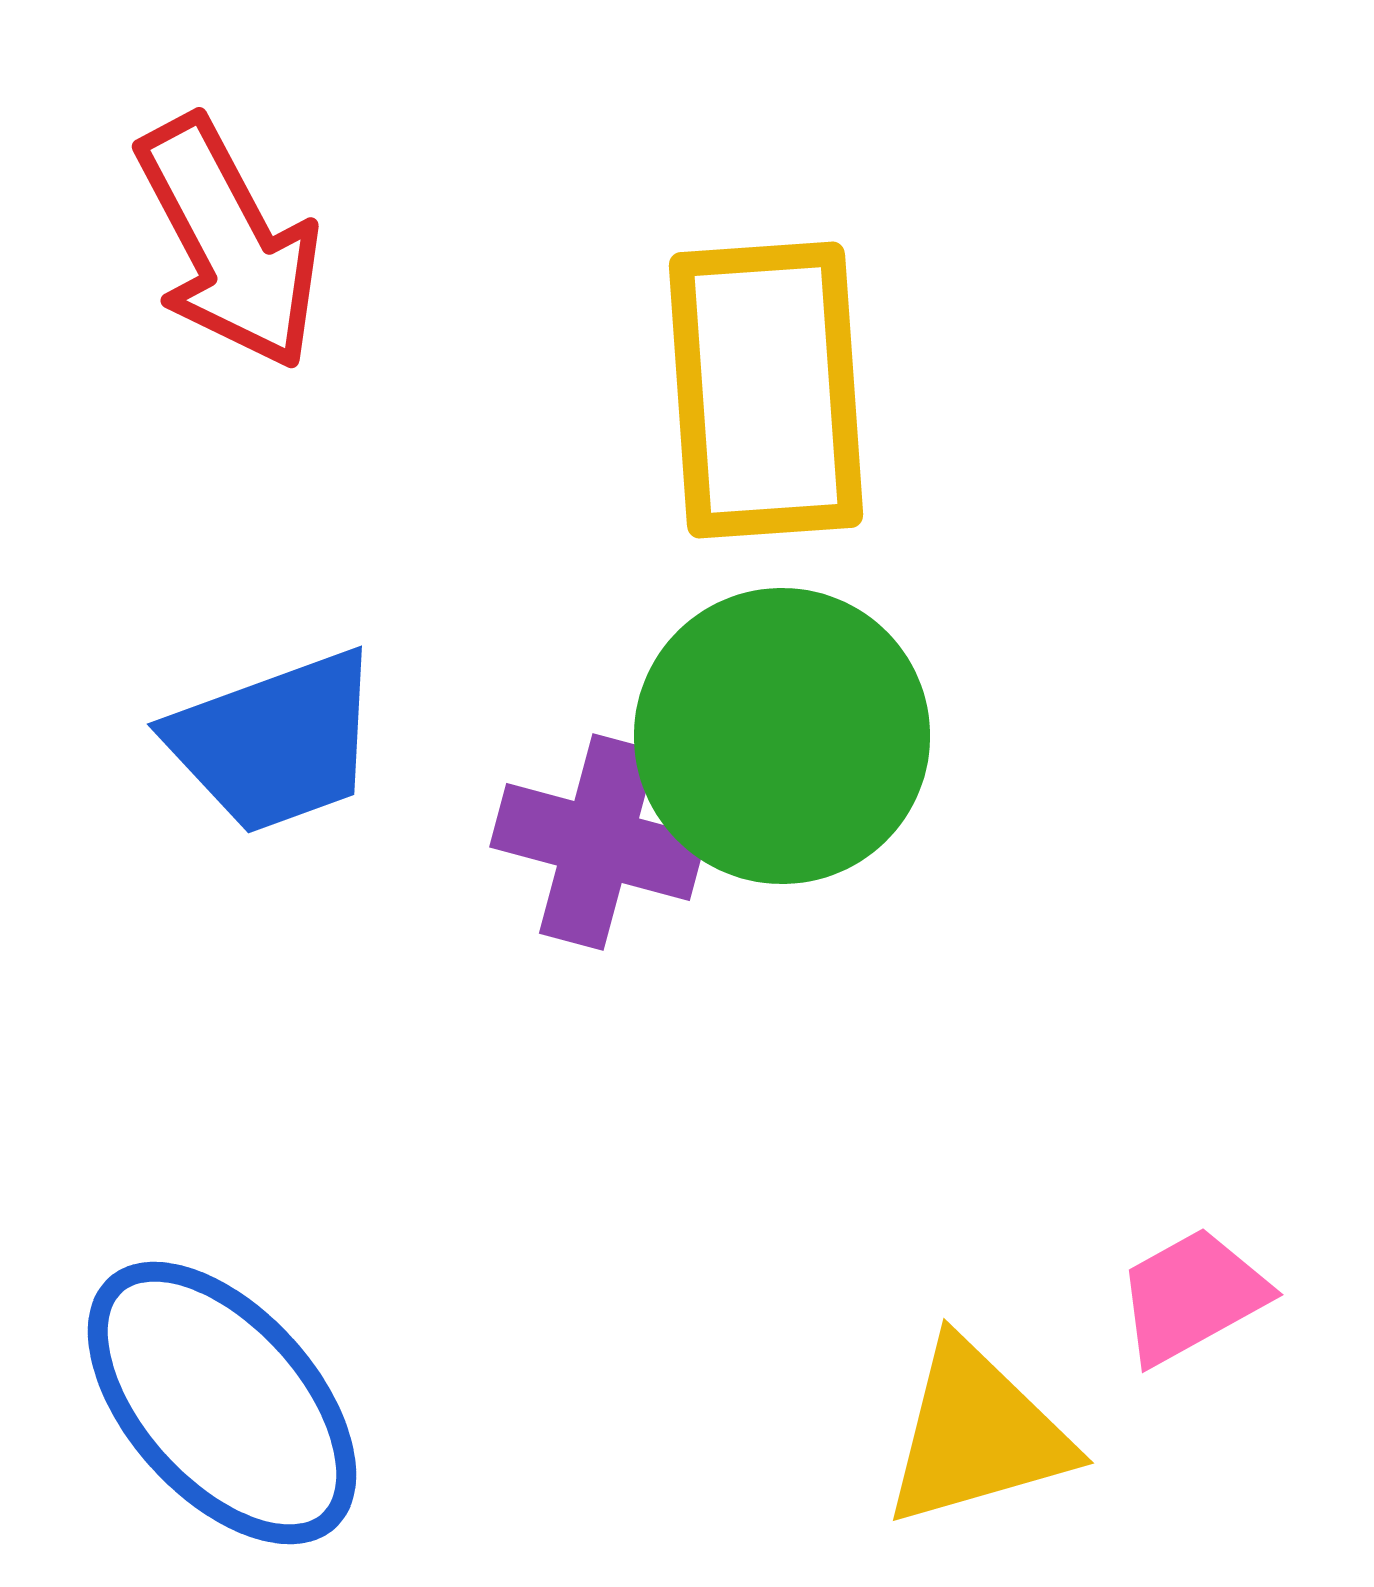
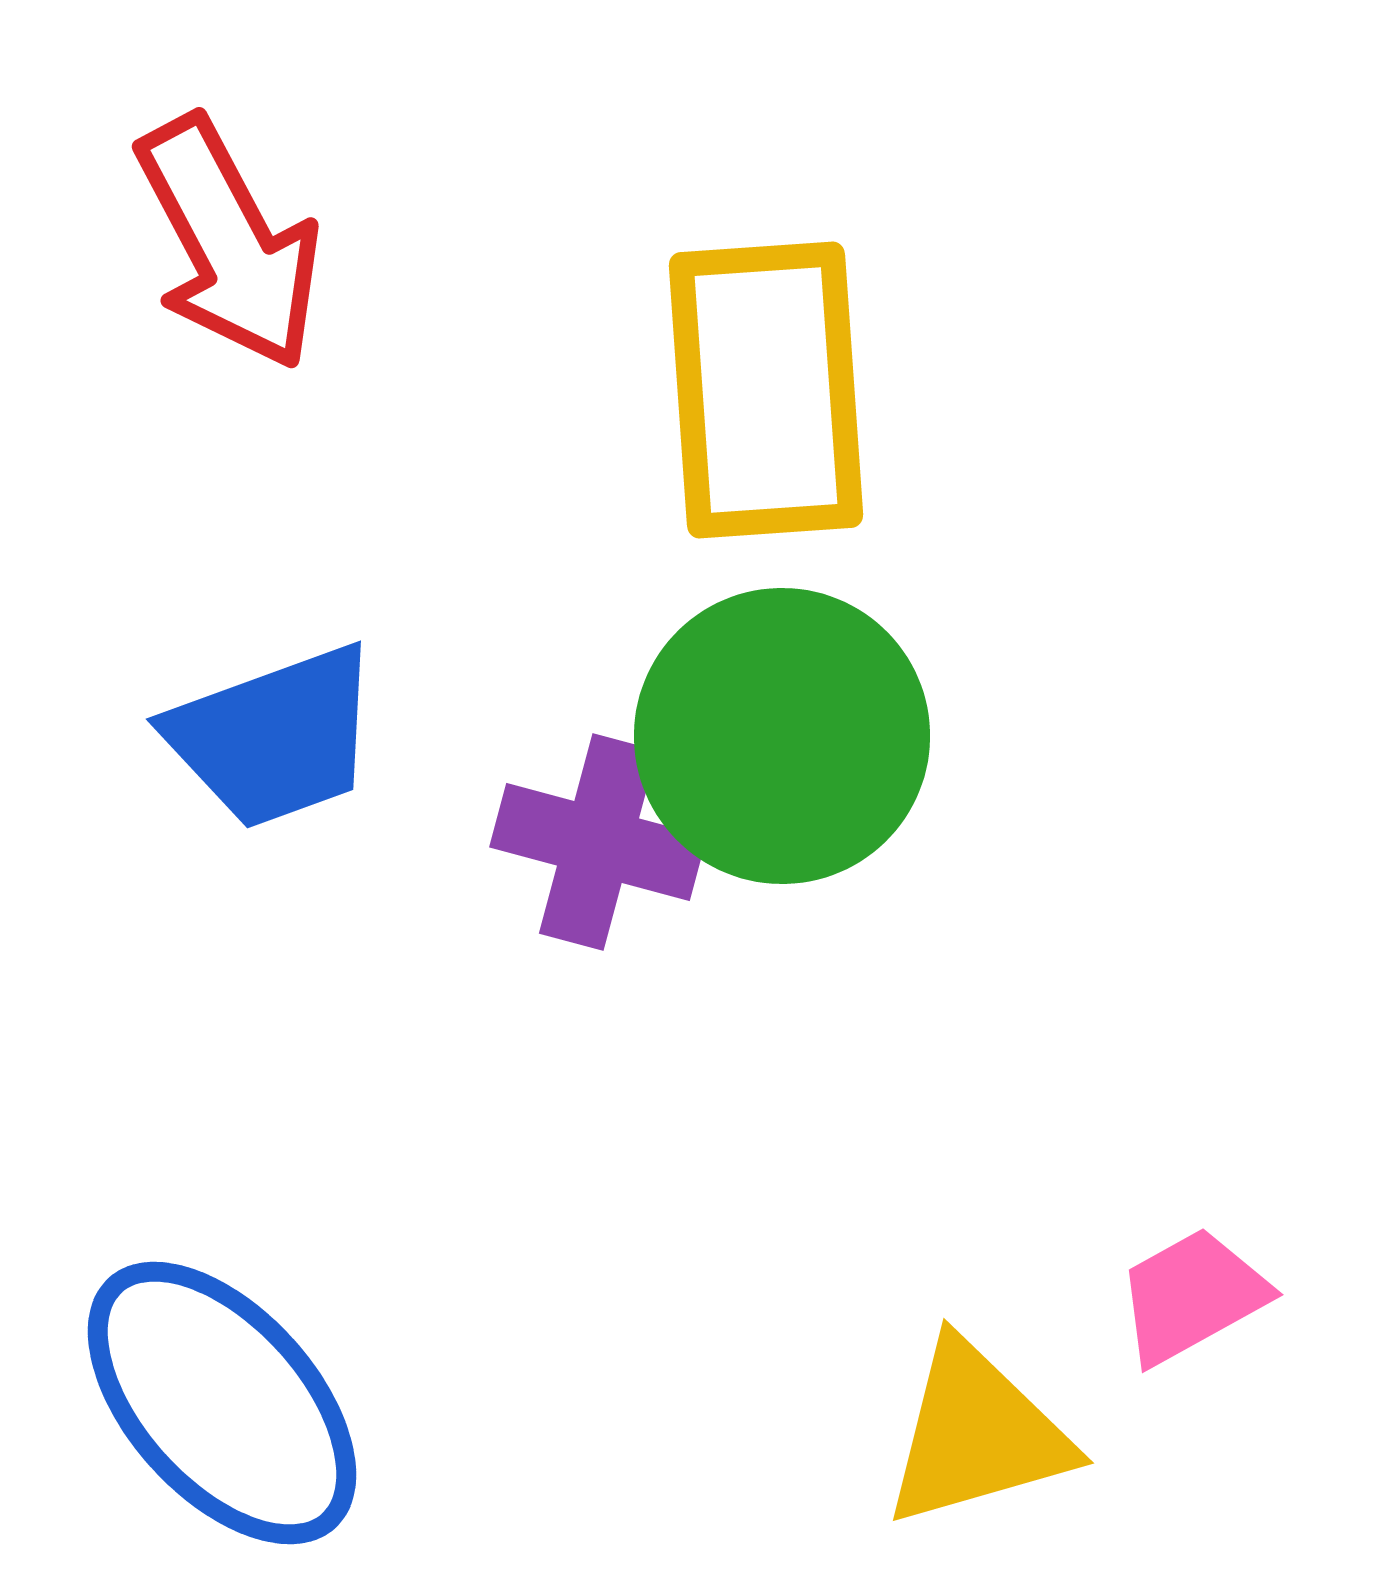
blue trapezoid: moved 1 px left, 5 px up
